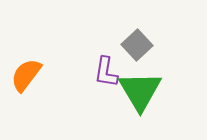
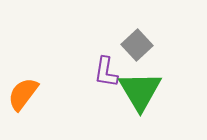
orange semicircle: moved 3 px left, 19 px down
